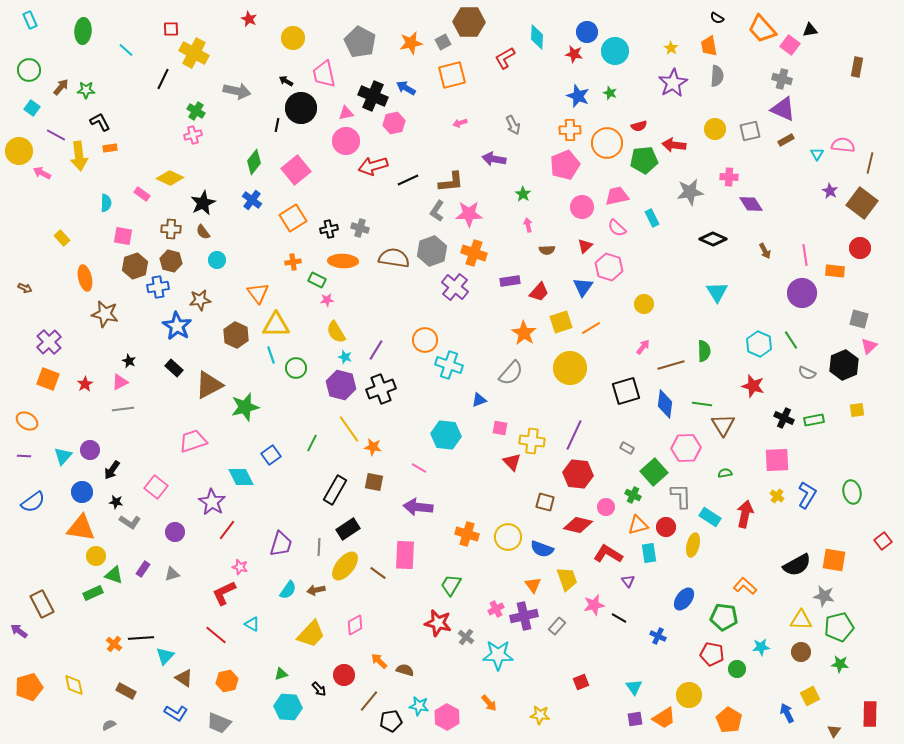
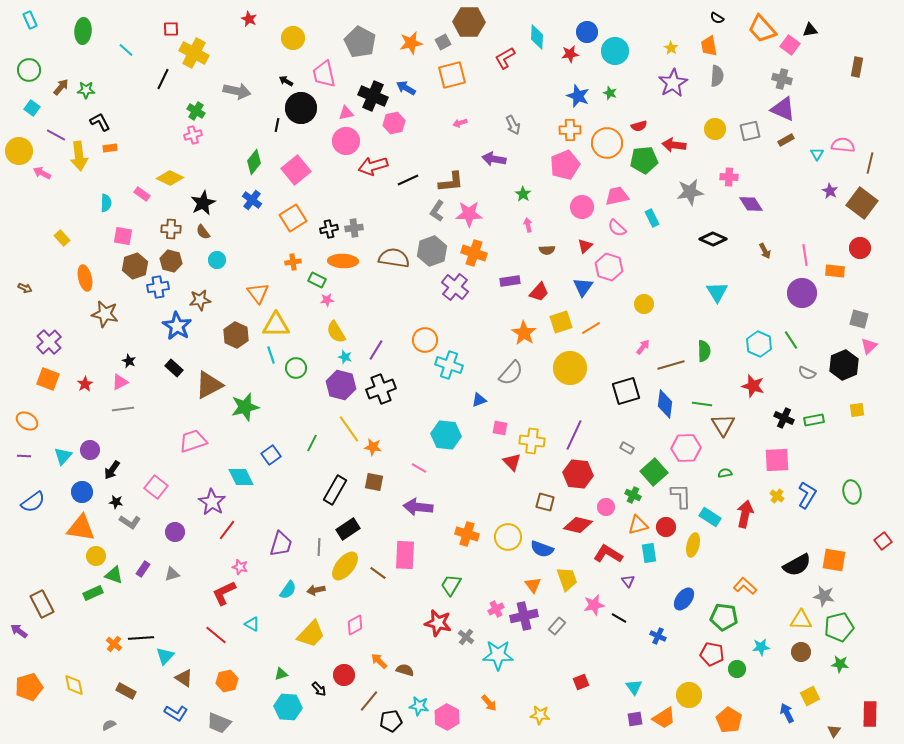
red star at (574, 54): moved 4 px left; rotated 18 degrees counterclockwise
gray cross at (360, 228): moved 6 px left; rotated 24 degrees counterclockwise
